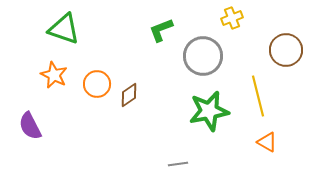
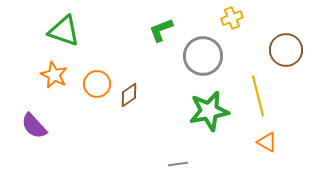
green triangle: moved 2 px down
purple semicircle: moved 4 px right; rotated 16 degrees counterclockwise
